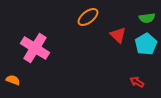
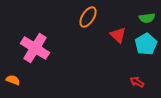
orange ellipse: rotated 20 degrees counterclockwise
